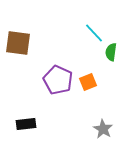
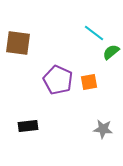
cyan line: rotated 10 degrees counterclockwise
green semicircle: rotated 42 degrees clockwise
orange square: moved 1 px right; rotated 12 degrees clockwise
black rectangle: moved 2 px right, 2 px down
gray star: rotated 24 degrees counterclockwise
